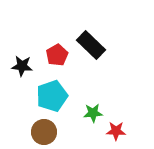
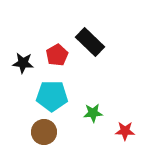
black rectangle: moved 1 px left, 3 px up
black star: moved 1 px right, 3 px up
cyan pentagon: rotated 20 degrees clockwise
red star: moved 9 px right
